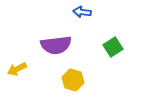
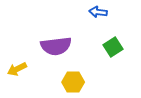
blue arrow: moved 16 px right
purple semicircle: moved 1 px down
yellow hexagon: moved 2 px down; rotated 15 degrees counterclockwise
